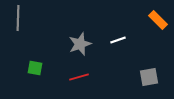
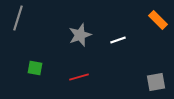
gray line: rotated 15 degrees clockwise
gray star: moved 9 px up
gray square: moved 7 px right, 5 px down
